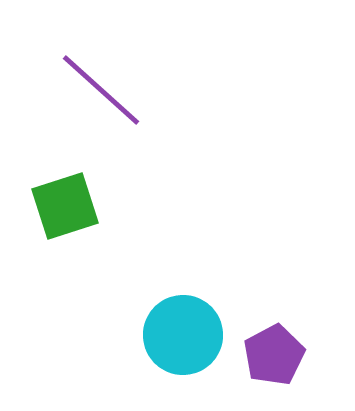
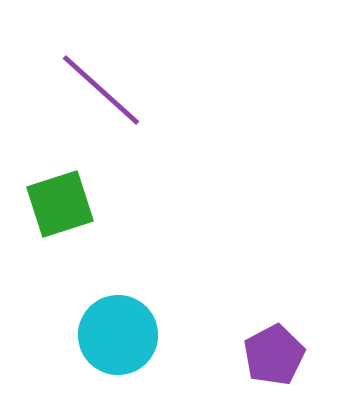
green square: moved 5 px left, 2 px up
cyan circle: moved 65 px left
